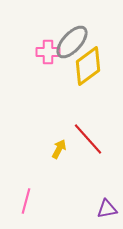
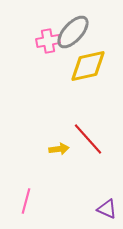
gray ellipse: moved 1 px right, 10 px up
pink cross: moved 11 px up; rotated 10 degrees counterclockwise
yellow diamond: rotated 24 degrees clockwise
yellow arrow: rotated 54 degrees clockwise
purple triangle: rotated 35 degrees clockwise
